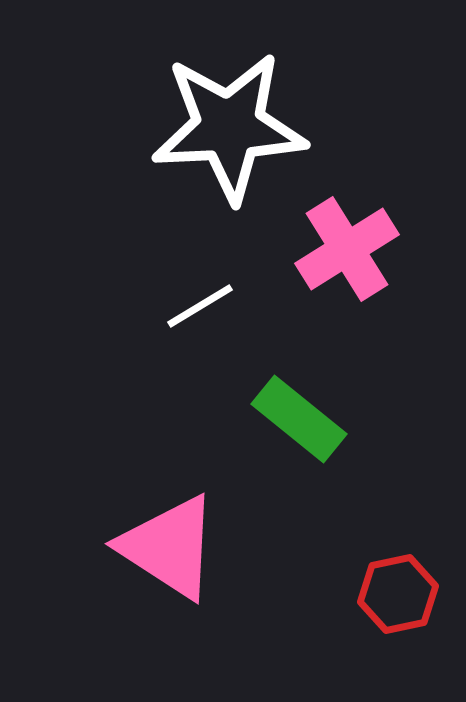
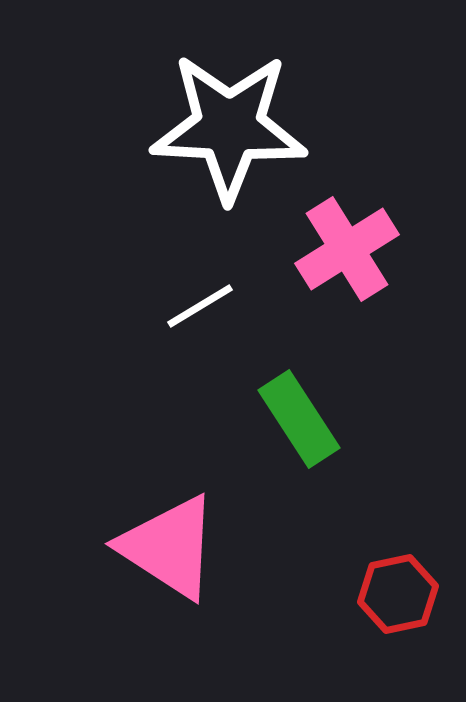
white star: rotated 6 degrees clockwise
green rectangle: rotated 18 degrees clockwise
